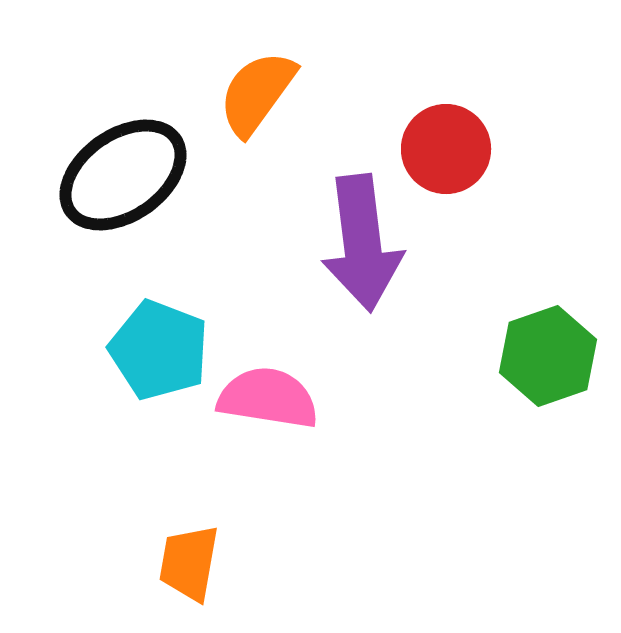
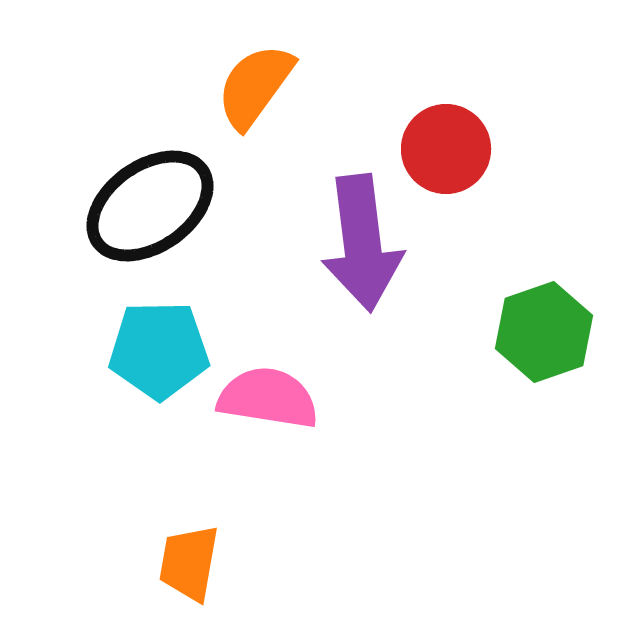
orange semicircle: moved 2 px left, 7 px up
black ellipse: moved 27 px right, 31 px down
cyan pentagon: rotated 22 degrees counterclockwise
green hexagon: moved 4 px left, 24 px up
